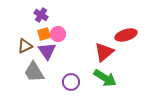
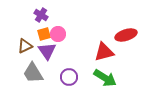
red triangle: rotated 25 degrees clockwise
gray trapezoid: moved 1 px left, 1 px down
purple circle: moved 2 px left, 5 px up
